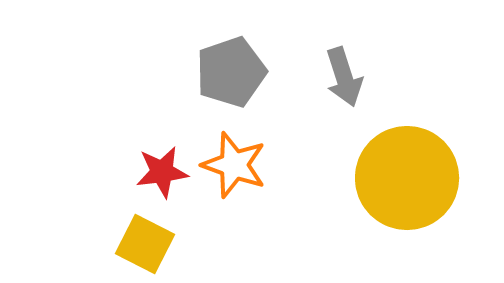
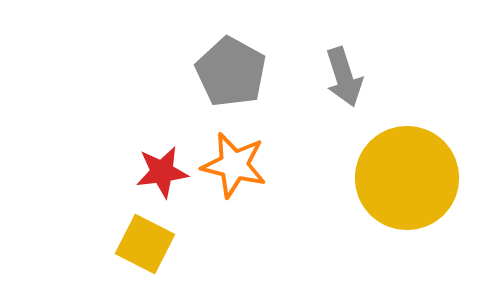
gray pentagon: rotated 24 degrees counterclockwise
orange star: rotated 6 degrees counterclockwise
